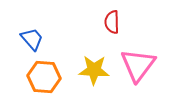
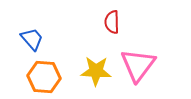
yellow star: moved 2 px right, 1 px down
